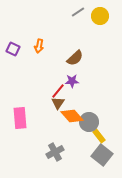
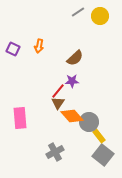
gray square: moved 1 px right
